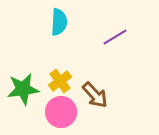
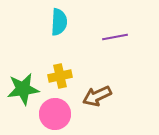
purple line: rotated 20 degrees clockwise
yellow cross: moved 5 px up; rotated 25 degrees clockwise
brown arrow: moved 2 px right, 1 px down; rotated 108 degrees clockwise
pink circle: moved 6 px left, 2 px down
